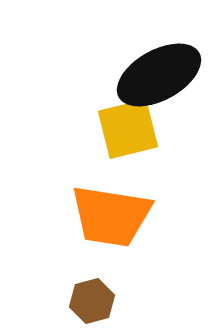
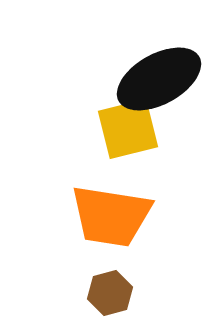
black ellipse: moved 4 px down
brown hexagon: moved 18 px right, 8 px up
